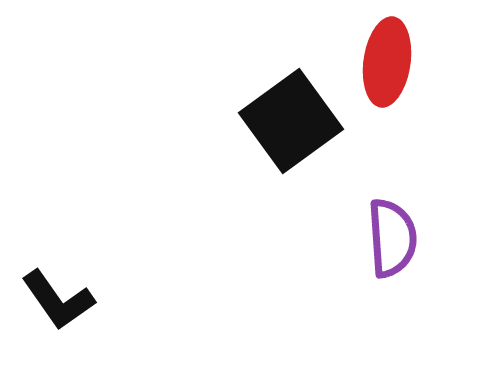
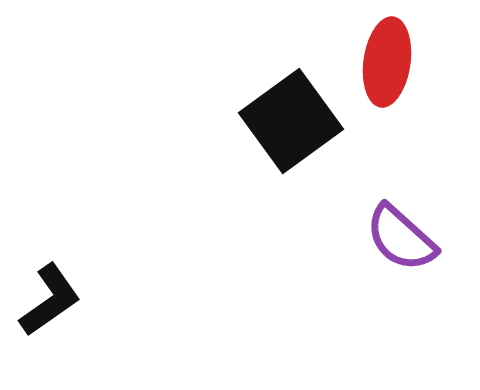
purple semicircle: moved 9 px right; rotated 136 degrees clockwise
black L-shape: moved 8 px left; rotated 90 degrees counterclockwise
